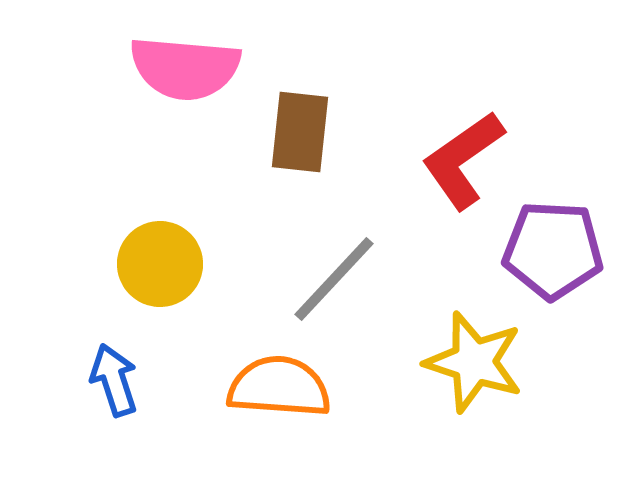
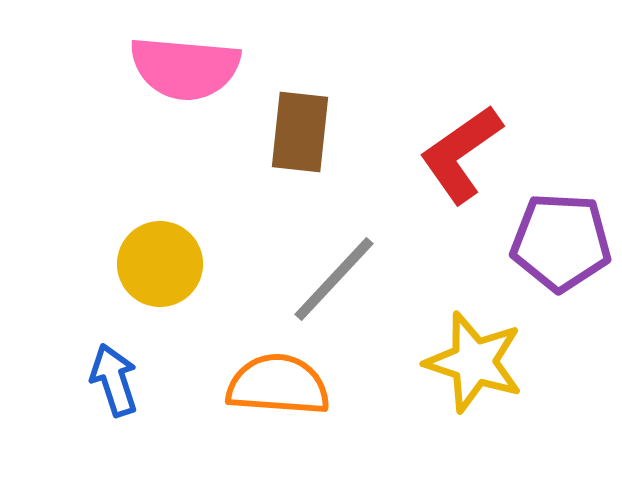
red L-shape: moved 2 px left, 6 px up
purple pentagon: moved 8 px right, 8 px up
orange semicircle: moved 1 px left, 2 px up
